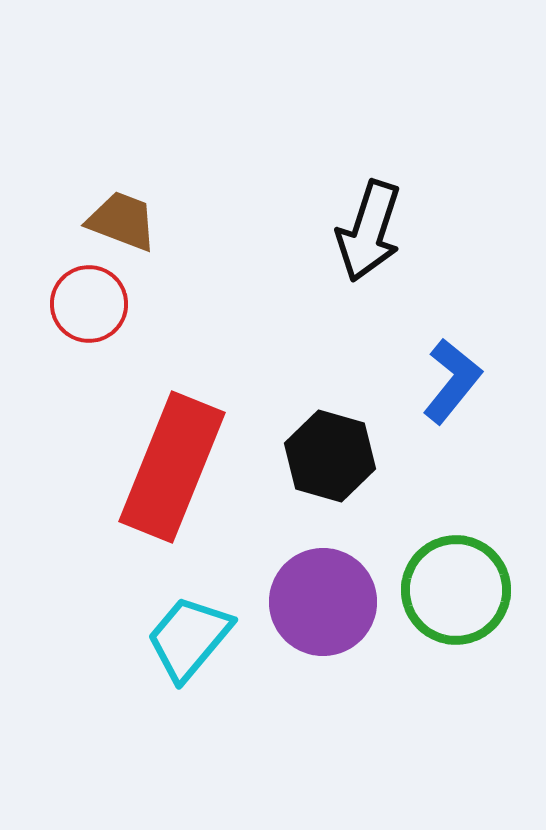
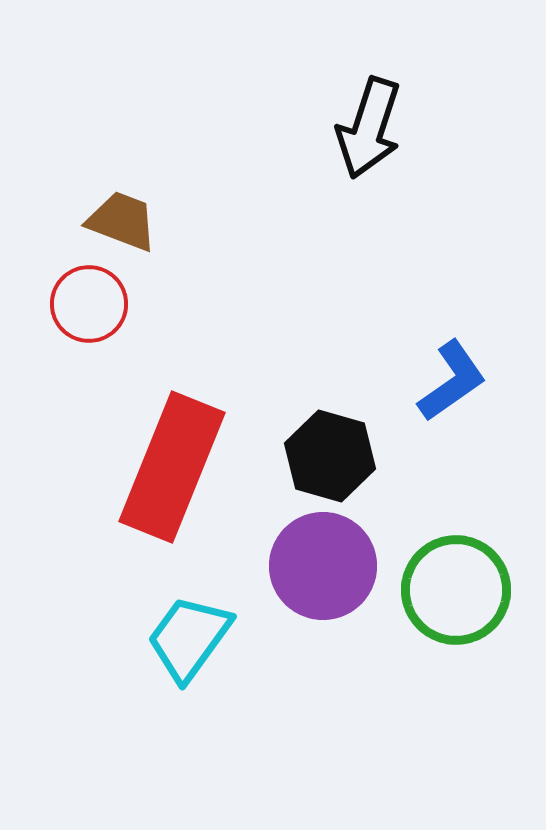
black arrow: moved 103 px up
blue L-shape: rotated 16 degrees clockwise
purple circle: moved 36 px up
cyan trapezoid: rotated 4 degrees counterclockwise
